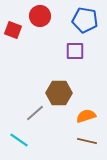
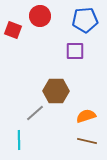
blue pentagon: rotated 15 degrees counterclockwise
brown hexagon: moved 3 px left, 2 px up
cyan line: rotated 54 degrees clockwise
